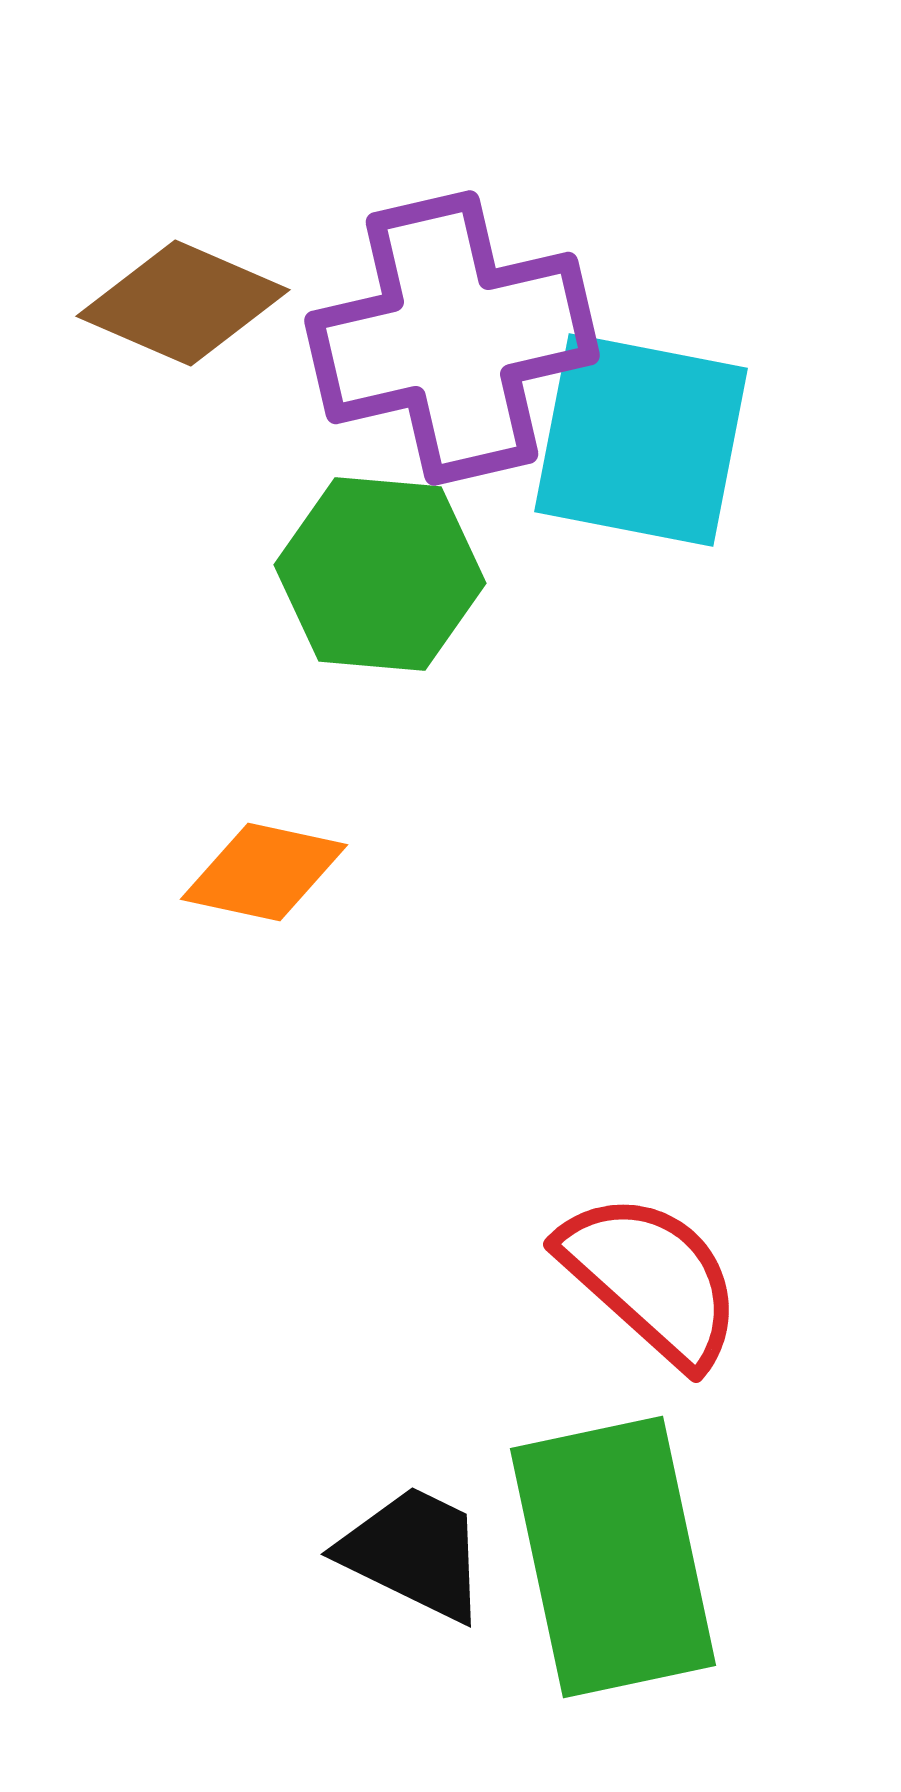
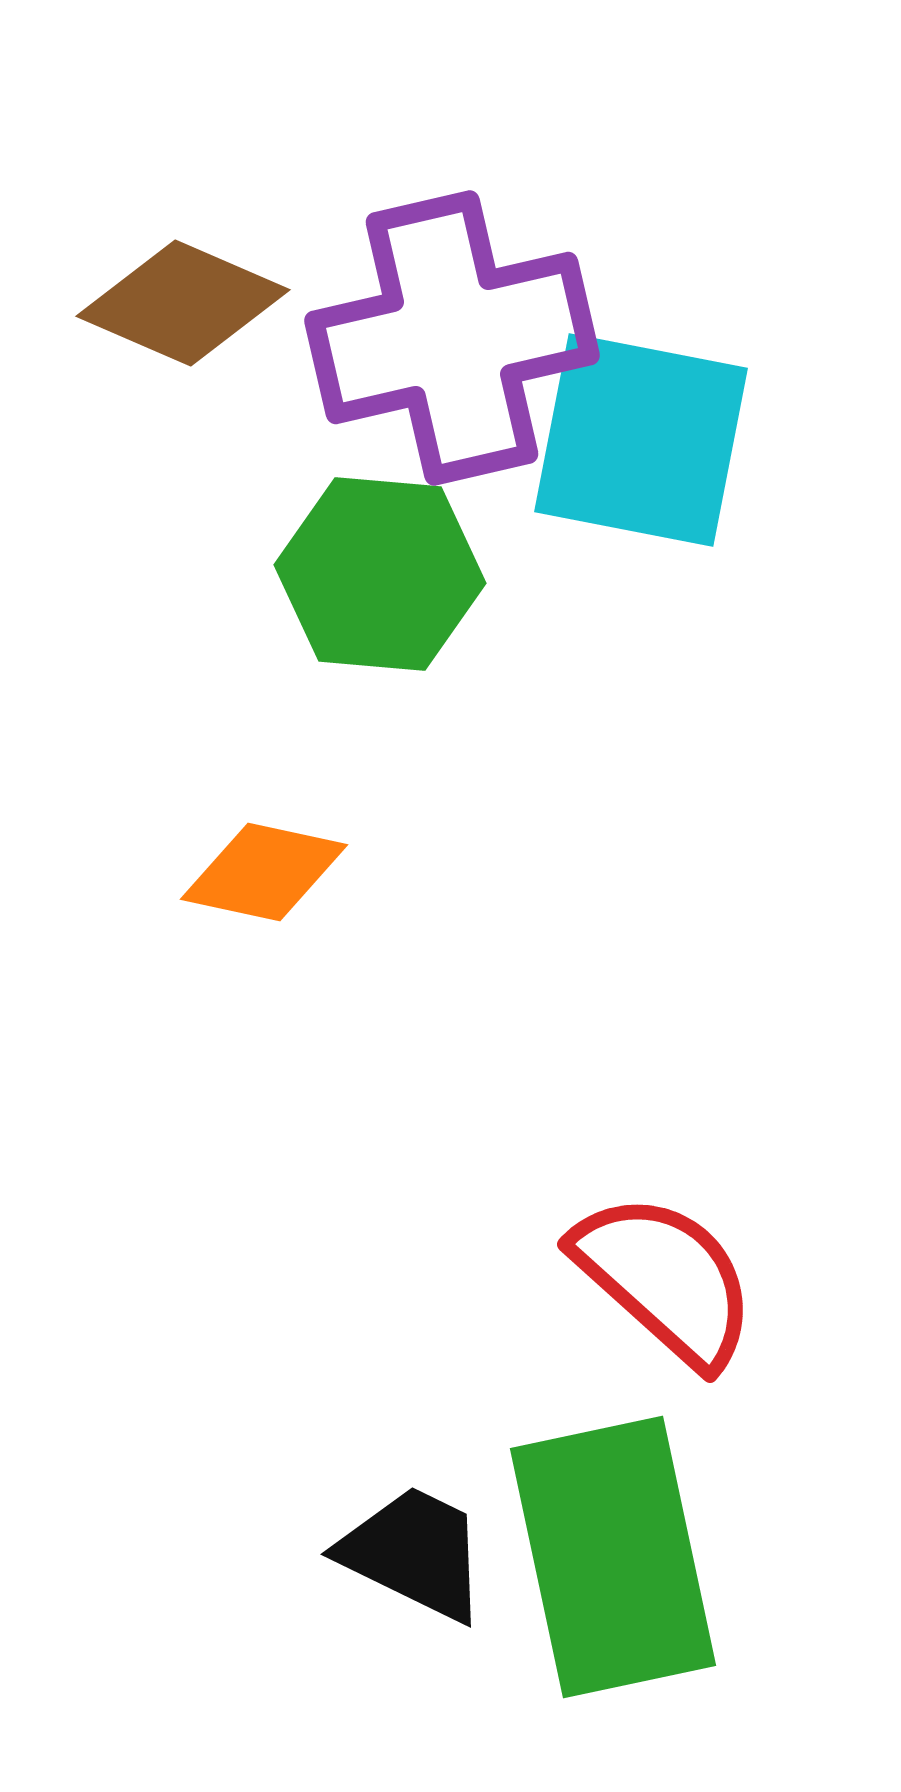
red semicircle: moved 14 px right
